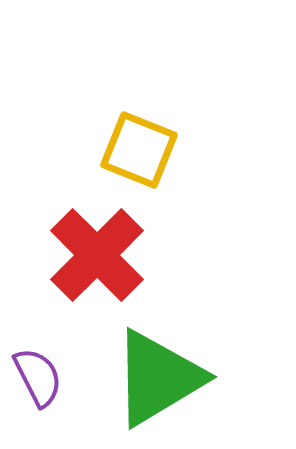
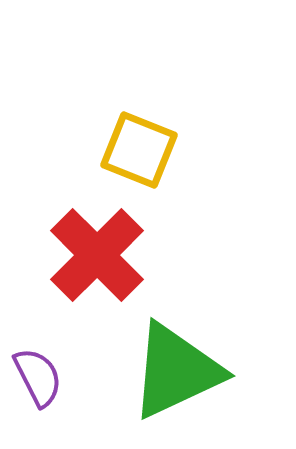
green triangle: moved 18 px right, 7 px up; rotated 6 degrees clockwise
